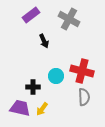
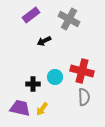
black arrow: rotated 88 degrees clockwise
cyan circle: moved 1 px left, 1 px down
black cross: moved 3 px up
